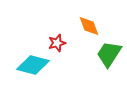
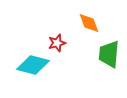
orange diamond: moved 3 px up
green trapezoid: rotated 28 degrees counterclockwise
